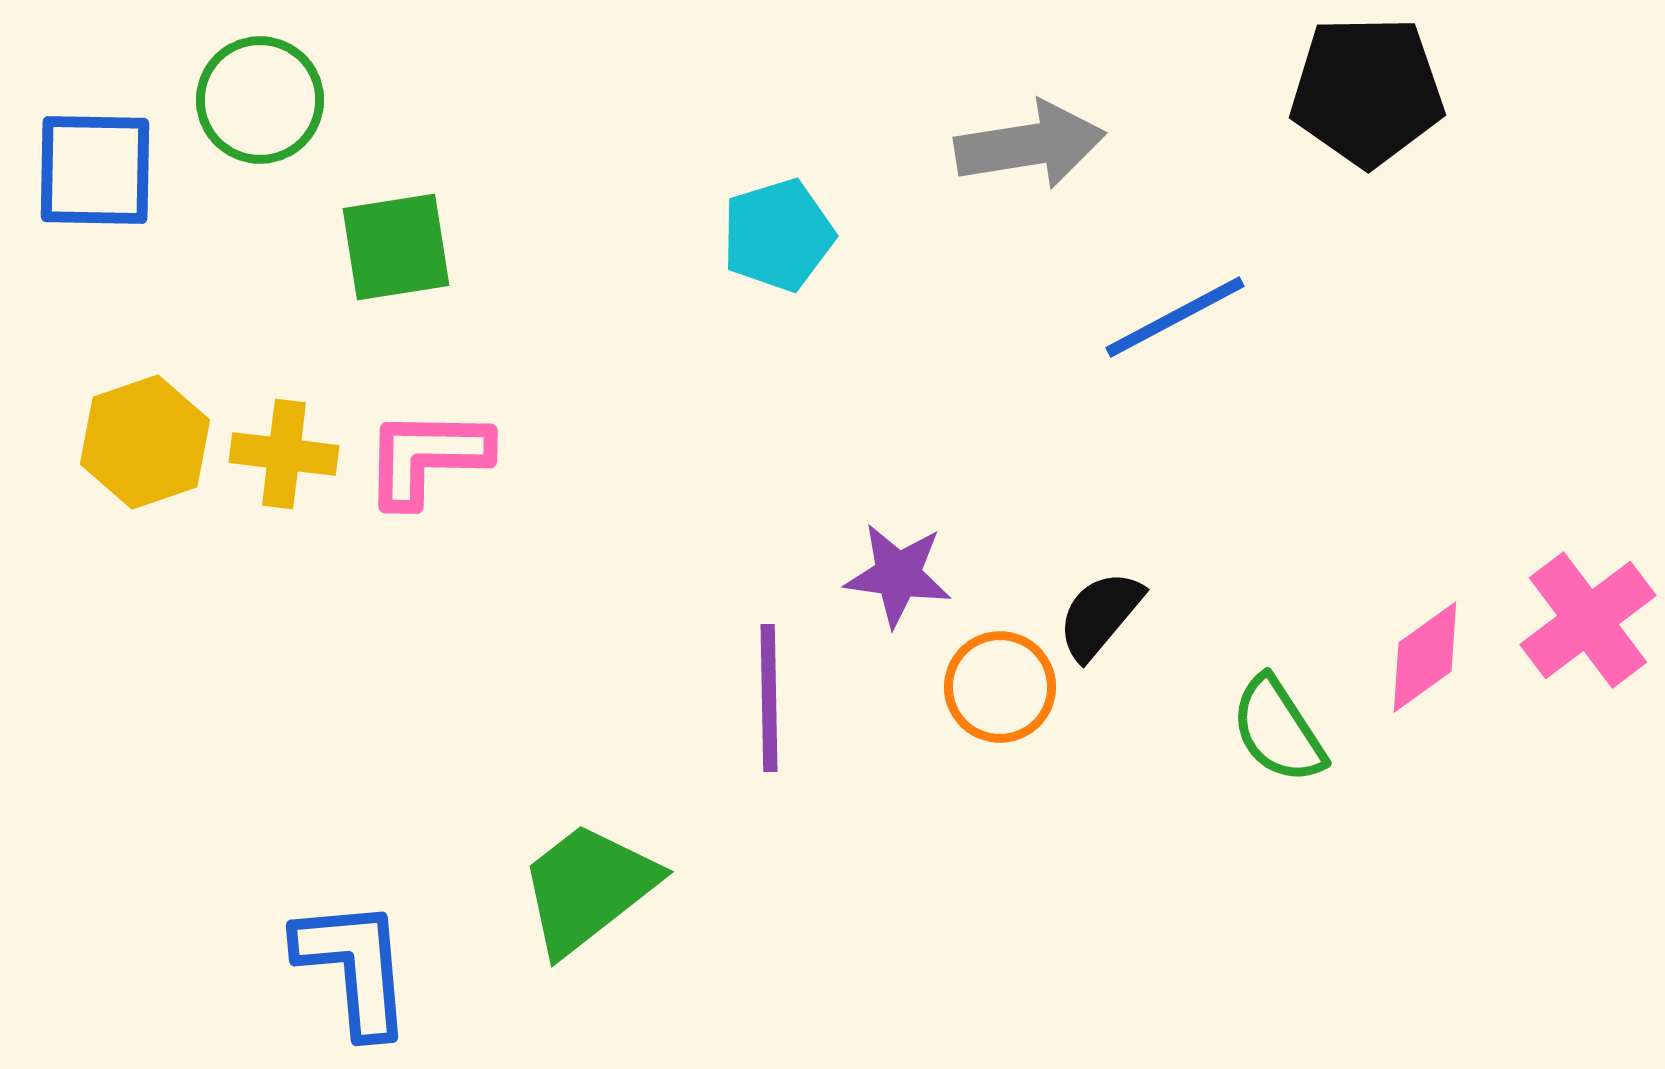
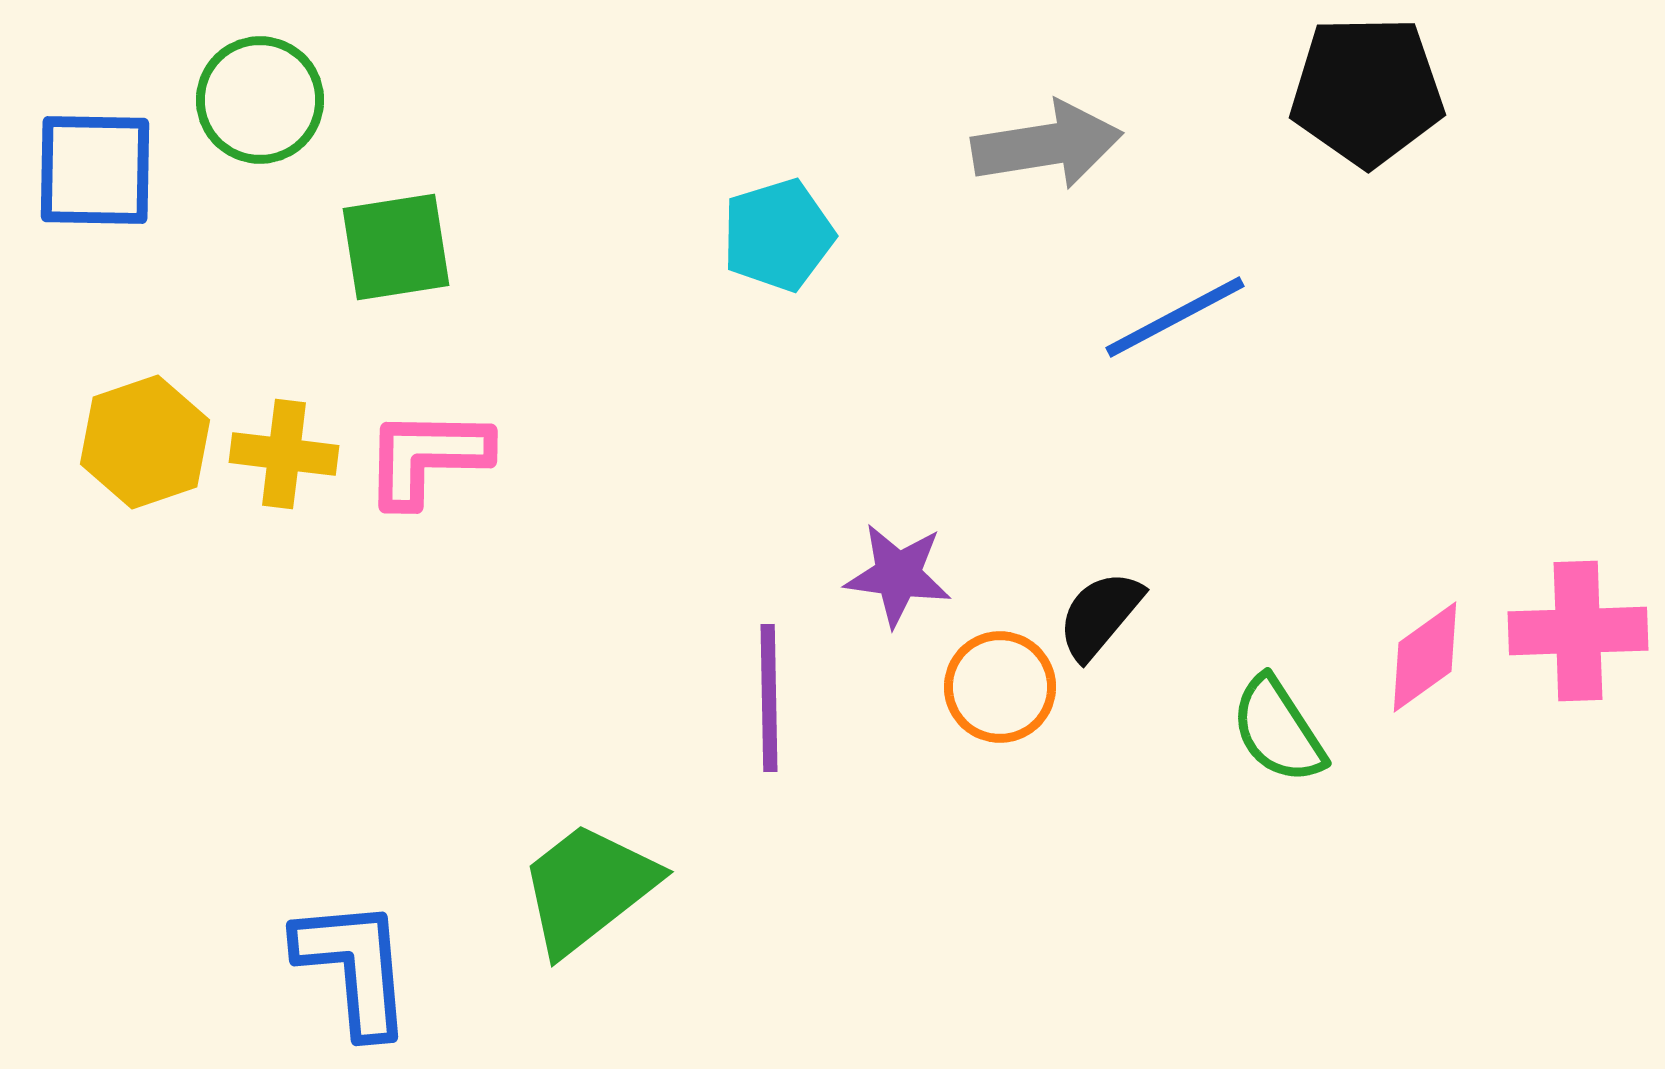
gray arrow: moved 17 px right
pink cross: moved 10 px left, 11 px down; rotated 35 degrees clockwise
